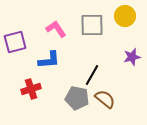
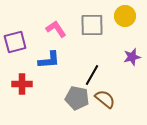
red cross: moved 9 px left, 5 px up; rotated 18 degrees clockwise
